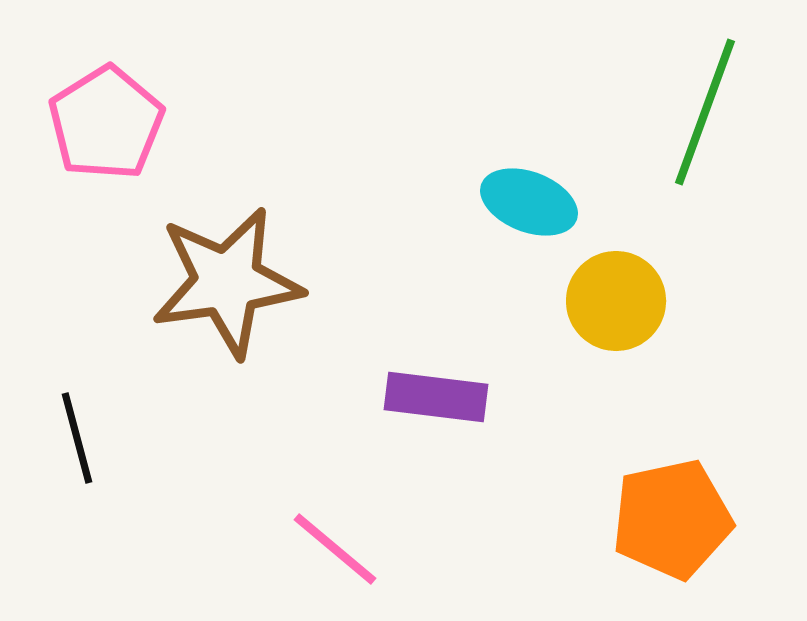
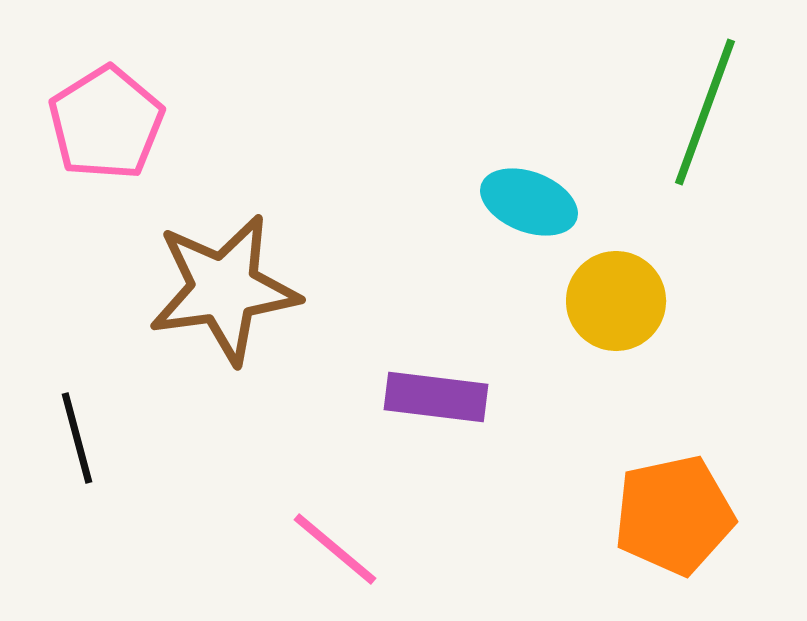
brown star: moved 3 px left, 7 px down
orange pentagon: moved 2 px right, 4 px up
